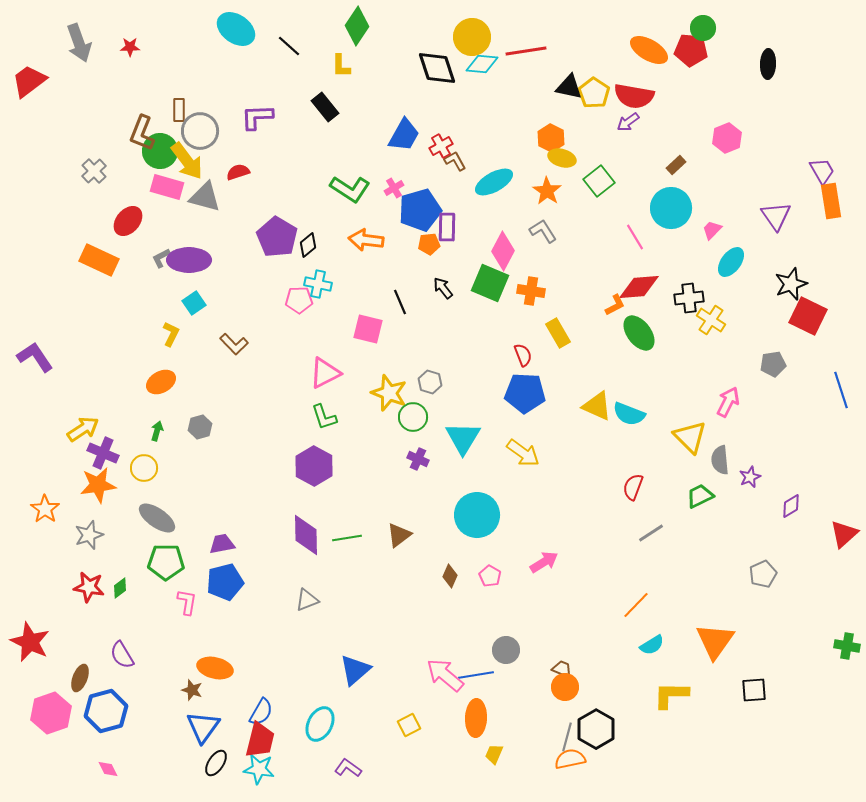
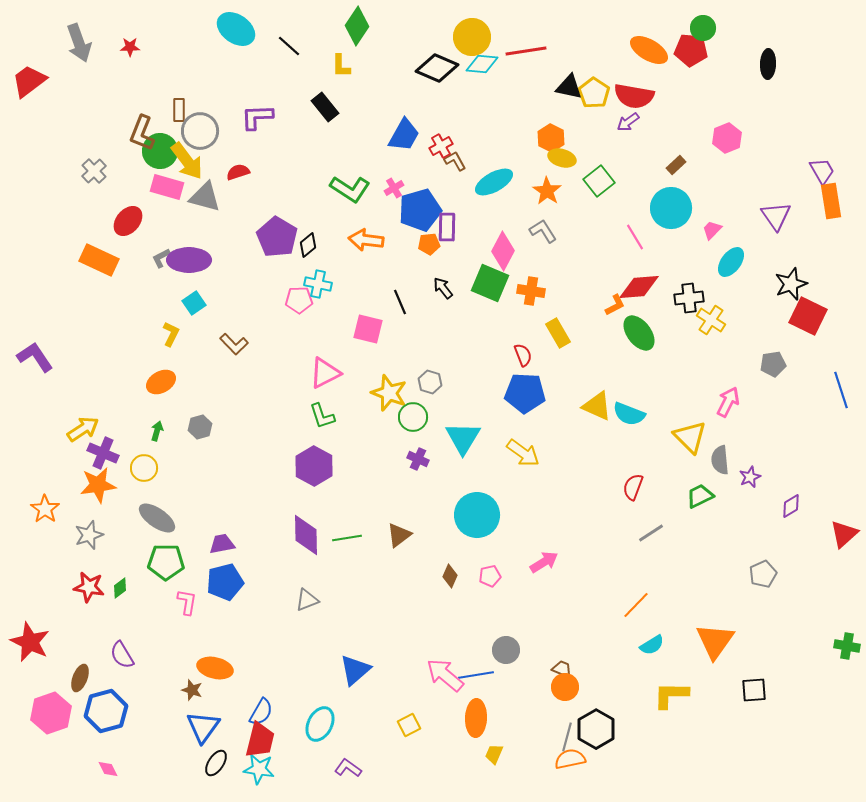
black diamond at (437, 68): rotated 48 degrees counterclockwise
green L-shape at (324, 417): moved 2 px left, 1 px up
pink pentagon at (490, 576): rotated 30 degrees clockwise
